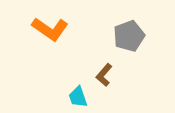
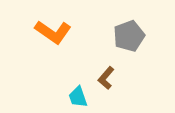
orange L-shape: moved 3 px right, 3 px down
brown L-shape: moved 2 px right, 3 px down
